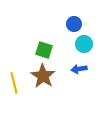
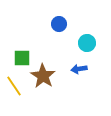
blue circle: moved 15 px left
cyan circle: moved 3 px right, 1 px up
green square: moved 22 px left, 8 px down; rotated 18 degrees counterclockwise
yellow line: moved 3 px down; rotated 20 degrees counterclockwise
